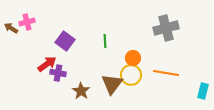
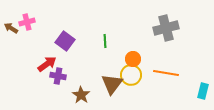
orange circle: moved 1 px down
purple cross: moved 3 px down
brown star: moved 4 px down
